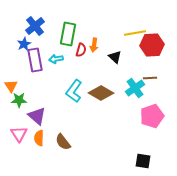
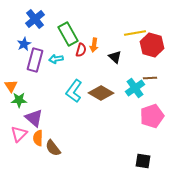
blue cross: moved 7 px up
green rectangle: rotated 40 degrees counterclockwise
red hexagon: rotated 20 degrees clockwise
purple rectangle: rotated 25 degrees clockwise
purple triangle: moved 3 px left, 2 px down
pink triangle: rotated 18 degrees clockwise
orange semicircle: moved 1 px left
brown semicircle: moved 10 px left, 6 px down
